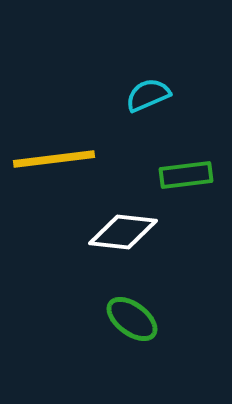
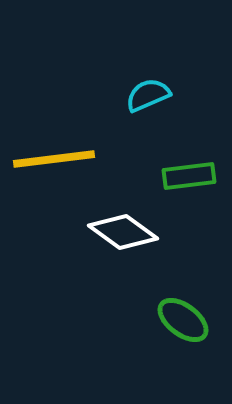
green rectangle: moved 3 px right, 1 px down
white diamond: rotated 30 degrees clockwise
green ellipse: moved 51 px right, 1 px down
